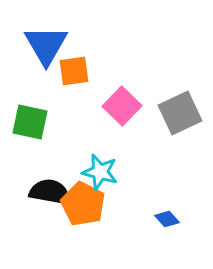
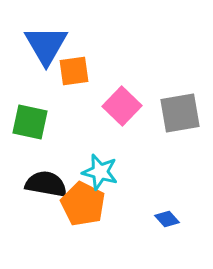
gray square: rotated 15 degrees clockwise
black semicircle: moved 4 px left, 8 px up
